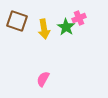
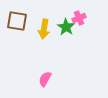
brown square: rotated 10 degrees counterclockwise
yellow arrow: rotated 18 degrees clockwise
pink semicircle: moved 2 px right
